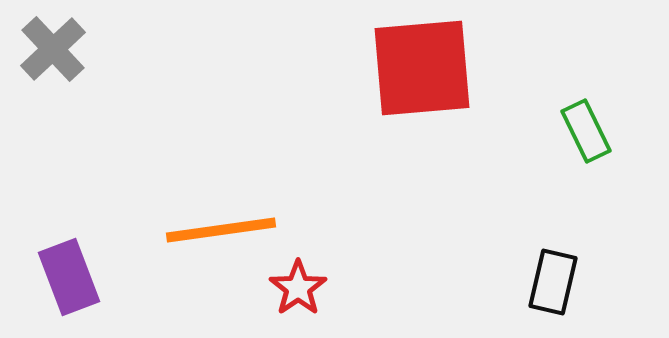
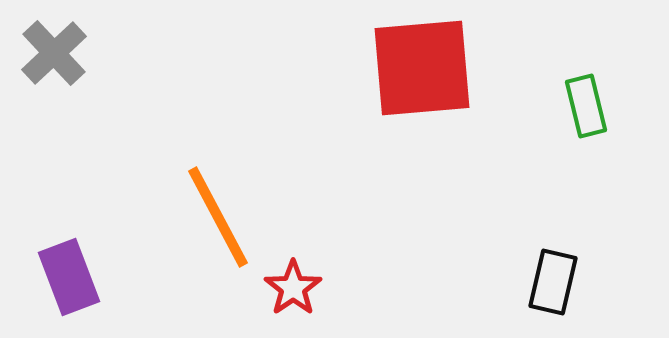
gray cross: moved 1 px right, 4 px down
green rectangle: moved 25 px up; rotated 12 degrees clockwise
orange line: moved 3 px left, 13 px up; rotated 70 degrees clockwise
red star: moved 5 px left
